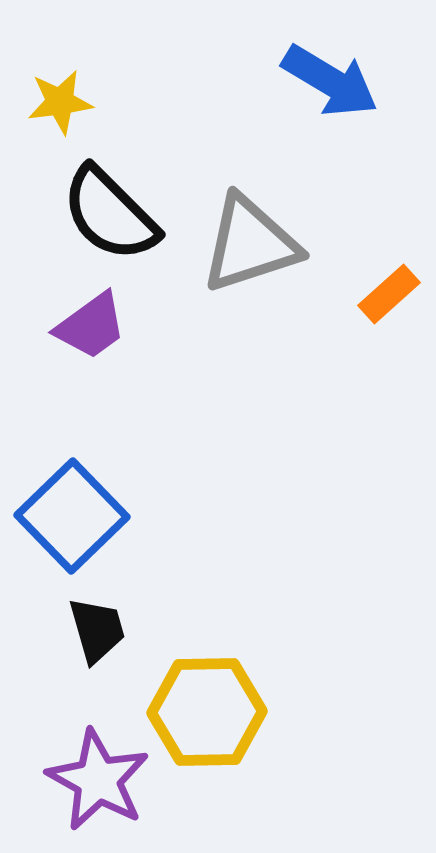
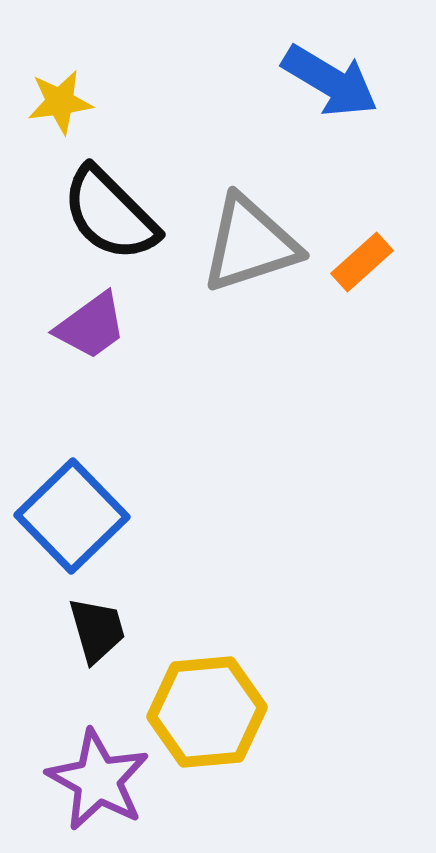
orange rectangle: moved 27 px left, 32 px up
yellow hexagon: rotated 4 degrees counterclockwise
